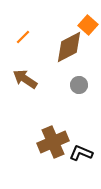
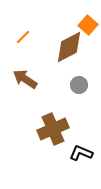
brown cross: moved 13 px up
